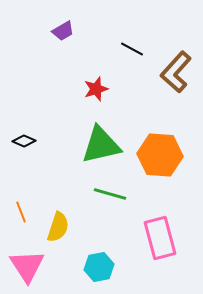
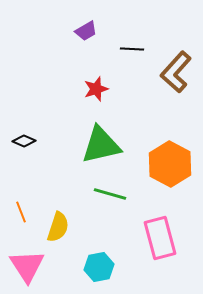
purple trapezoid: moved 23 px right
black line: rotated 25 degrees counterclockwise
orange hexagon: moved 10 px right, 9 px down; rotated 24 degrees clockwise
